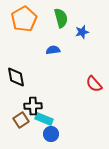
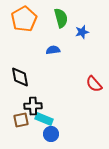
black diamond: moved 4 px right
brown square: rotated 21 degrees clockwise
